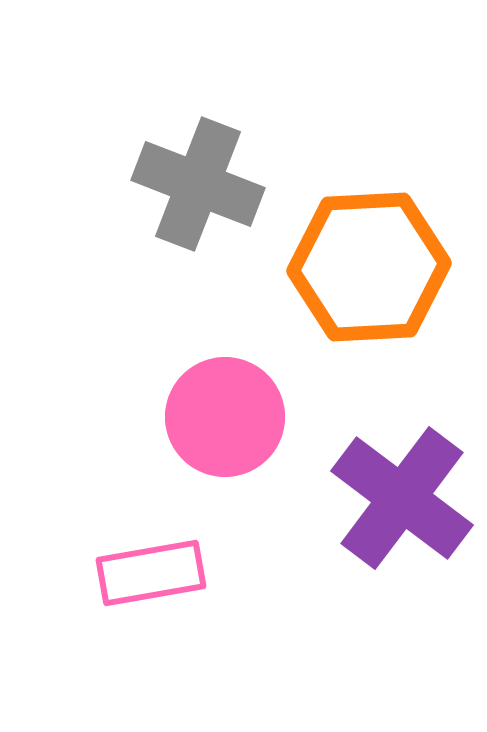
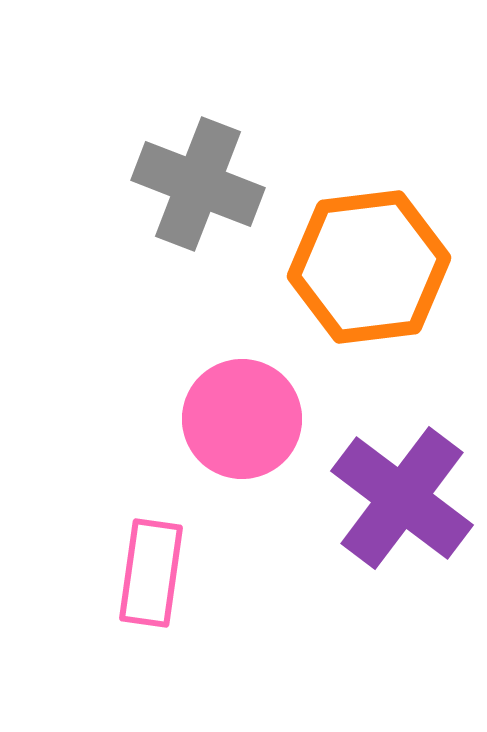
orange hexagon: rotated 4 degrees counterclockwise
pink circle: moved 17 px right, 2 px down
pink rectangle: rotated 72 degrees counterclockwise
